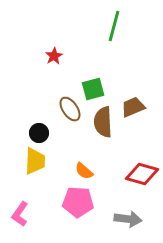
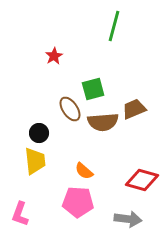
brown trapezoid: moved 1 px right, 2 px down
brown semicircle: rotated 92 degrees counterclockwise
yellow trapezoid: rotated 8 degrees counterclockwise
red diamond: moved 6 px down
pink L-shape: rotated 15 degrees counterclockwise
